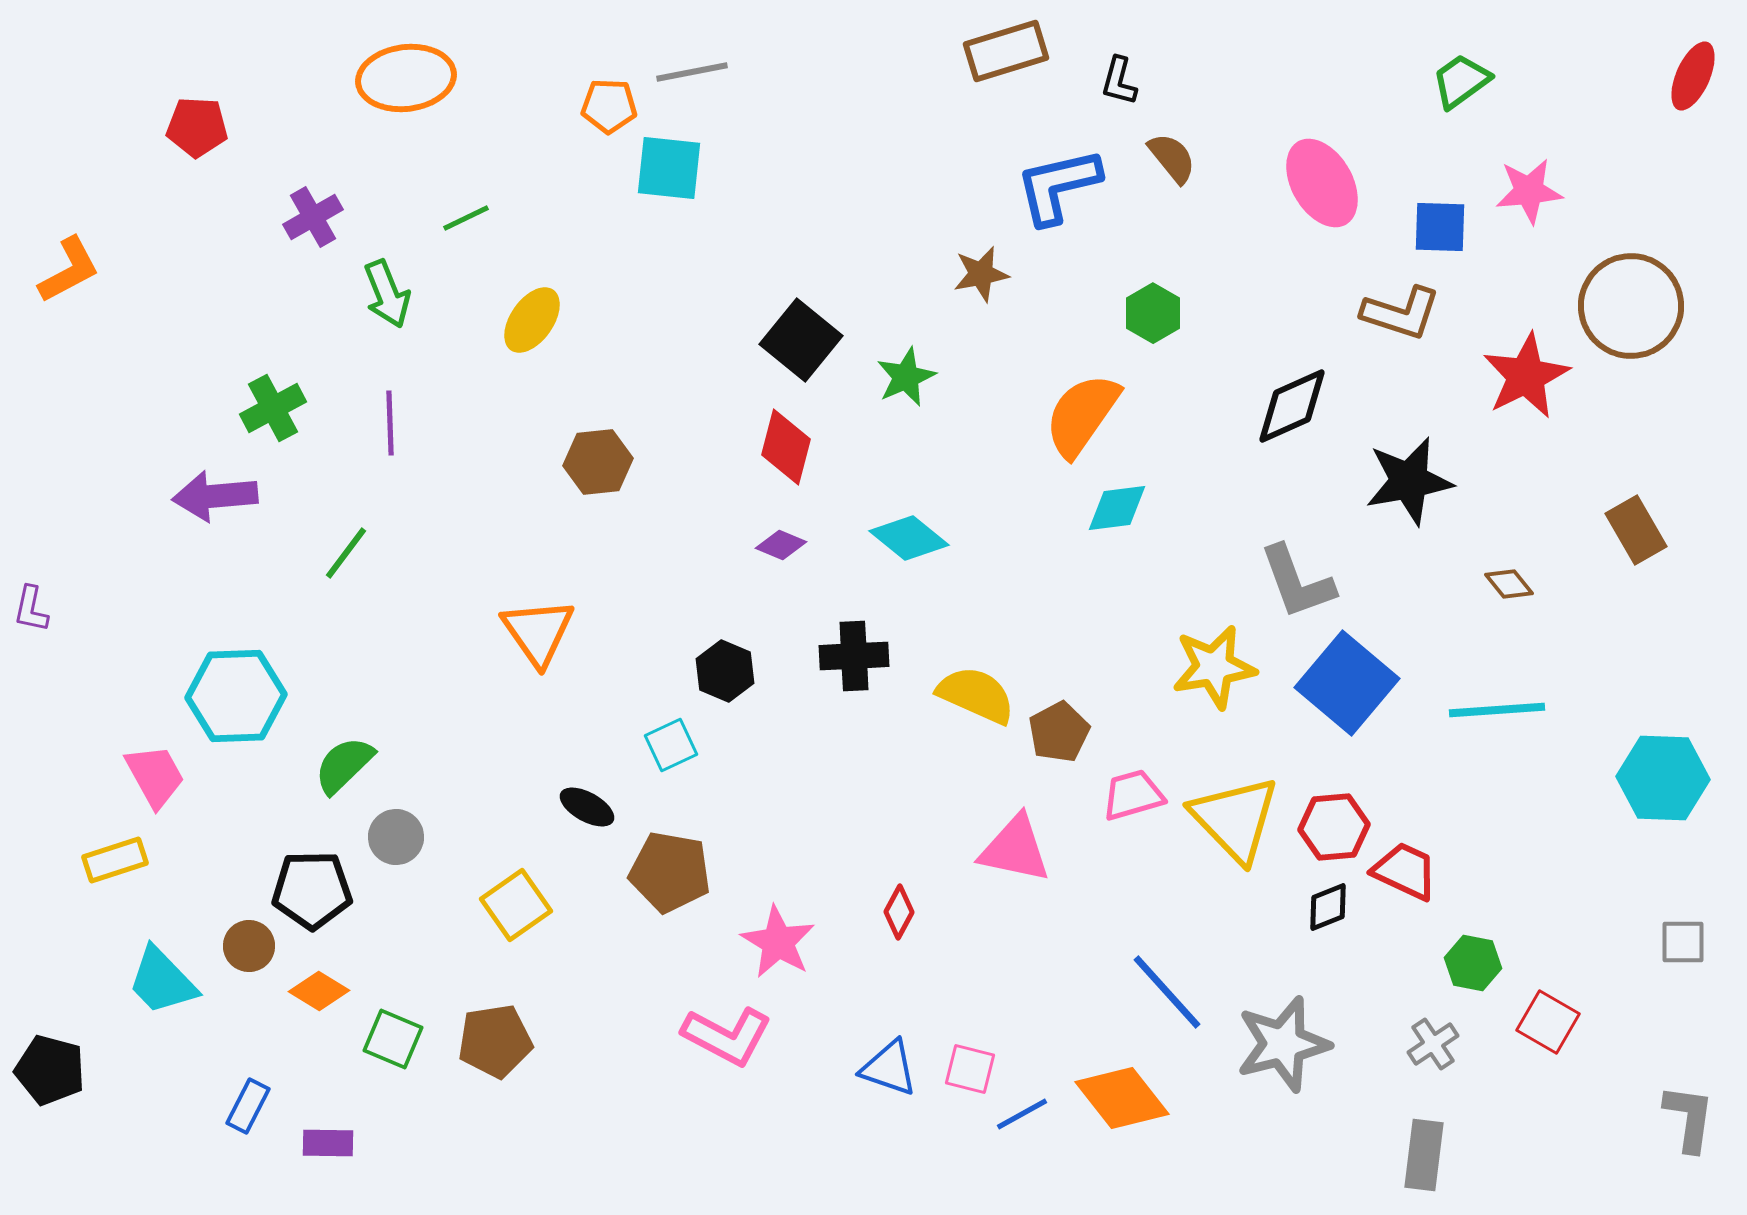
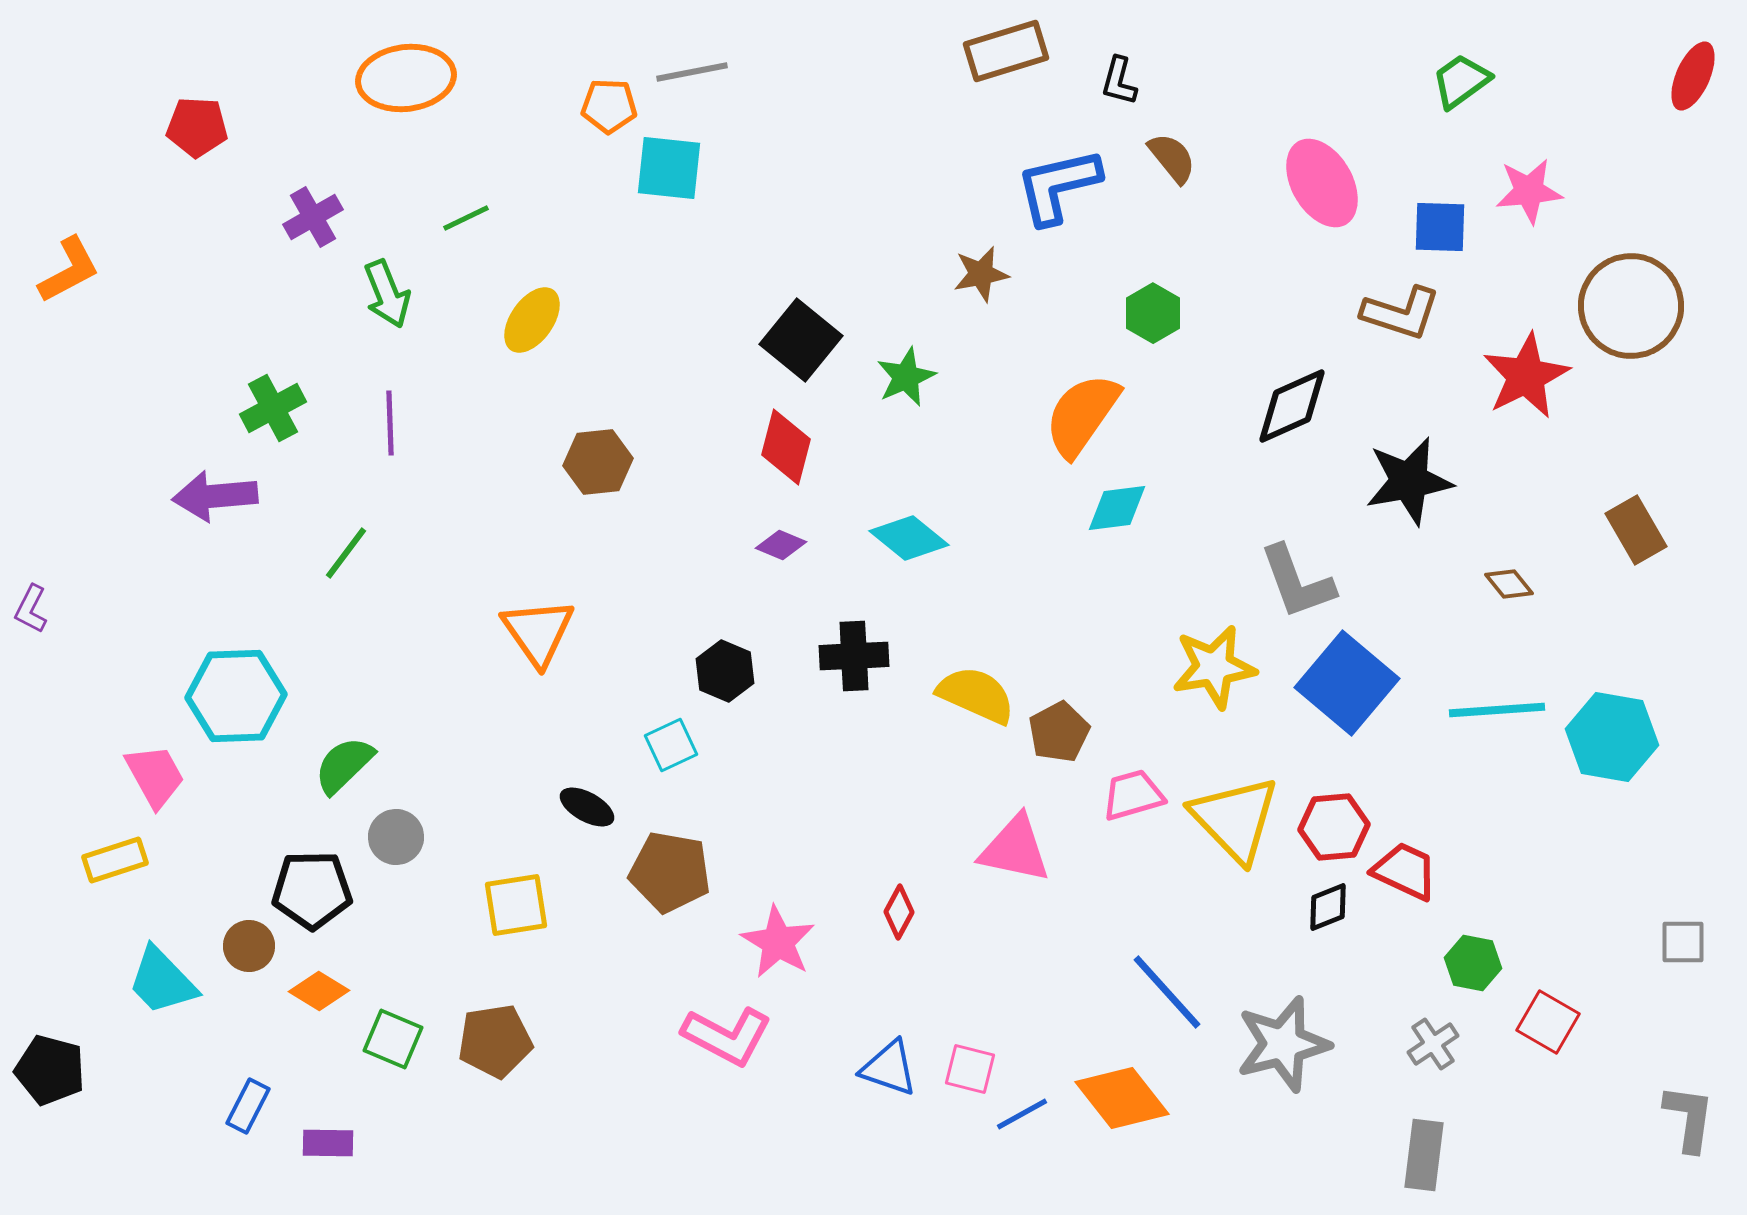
purple L-shape at (31, 609): rotated 15 degrees clockwise
cyan hexagon at (1663, 778): moved 51 px left, 41 px up; rotated 8 degrees clockwise
yellow square at (516, 905): rotated 26 degrees clockwise
